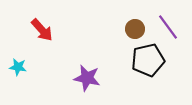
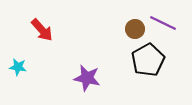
purple line: moved 5 px left, 4 px up; rotated 28 degrees counterclockwise
black pentagon: rotated 16 degrees counterclockwise
